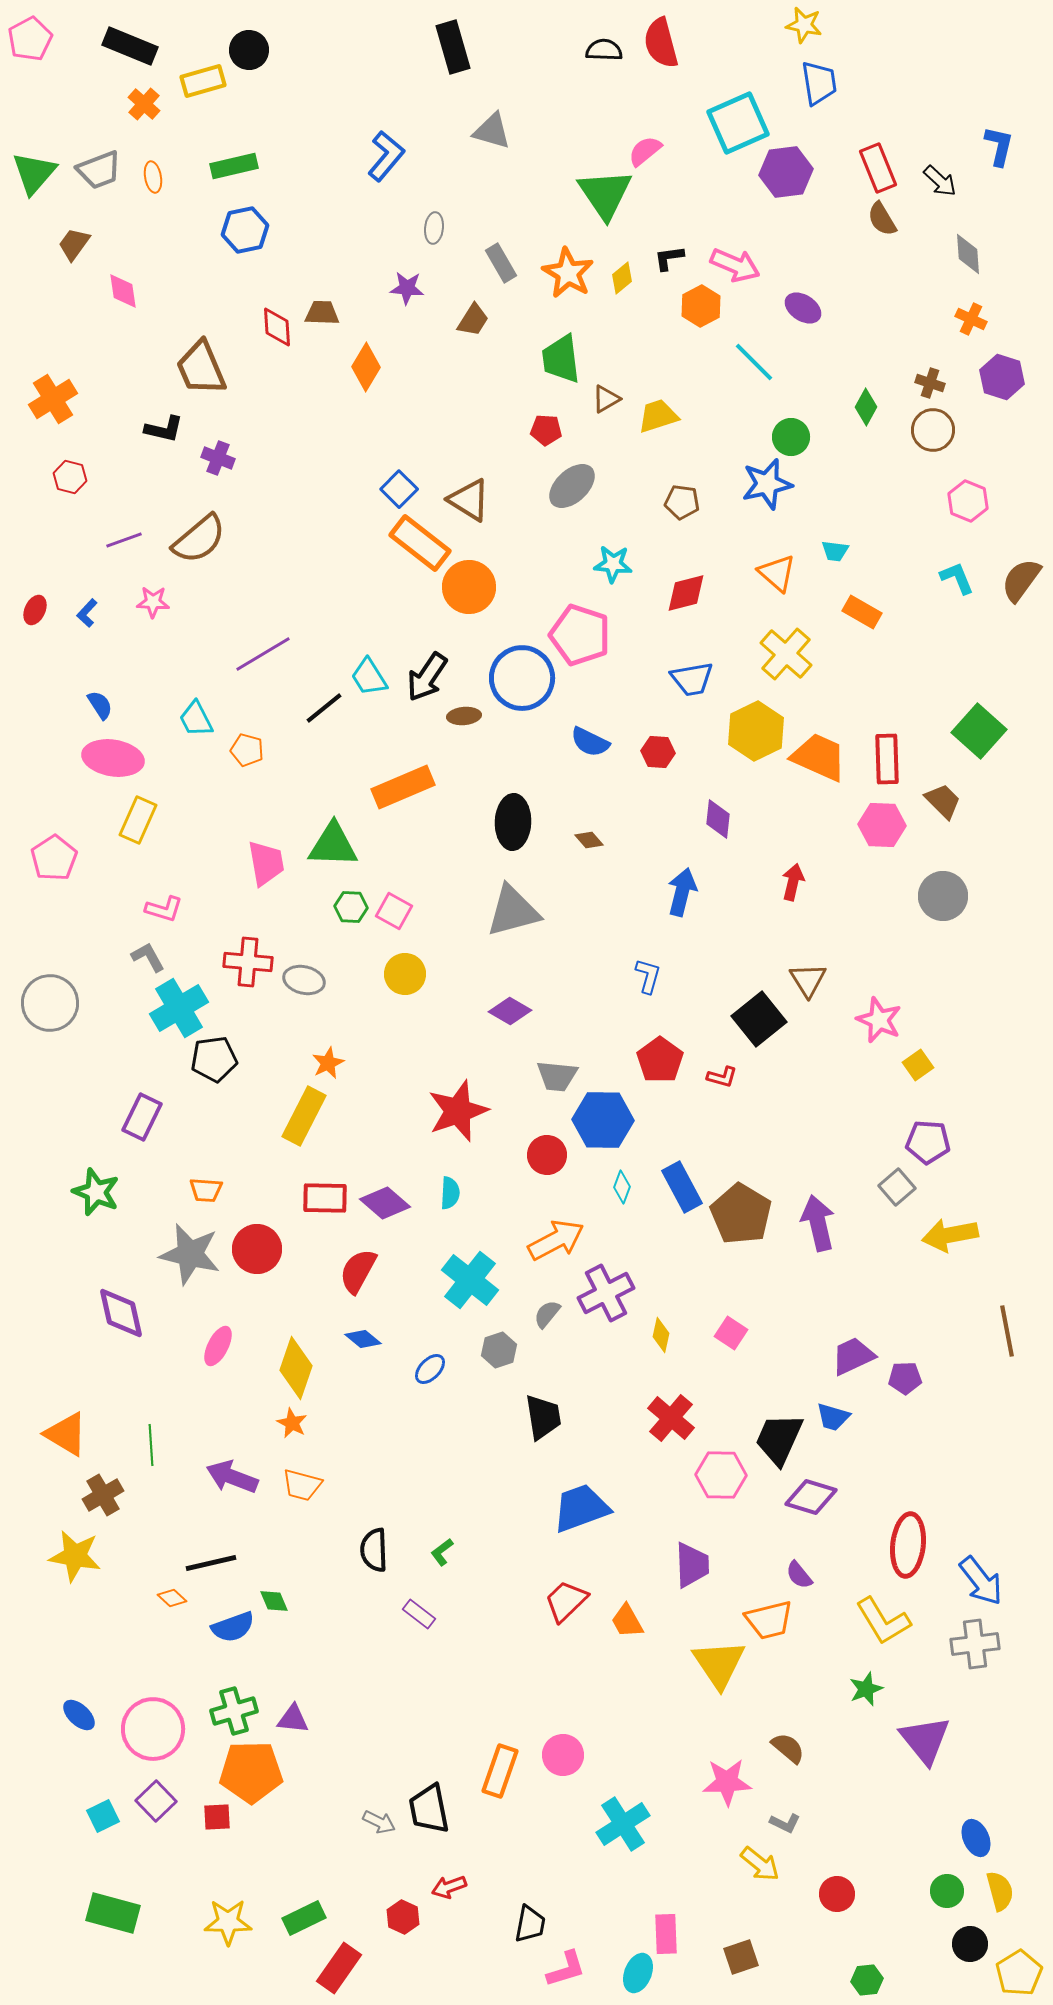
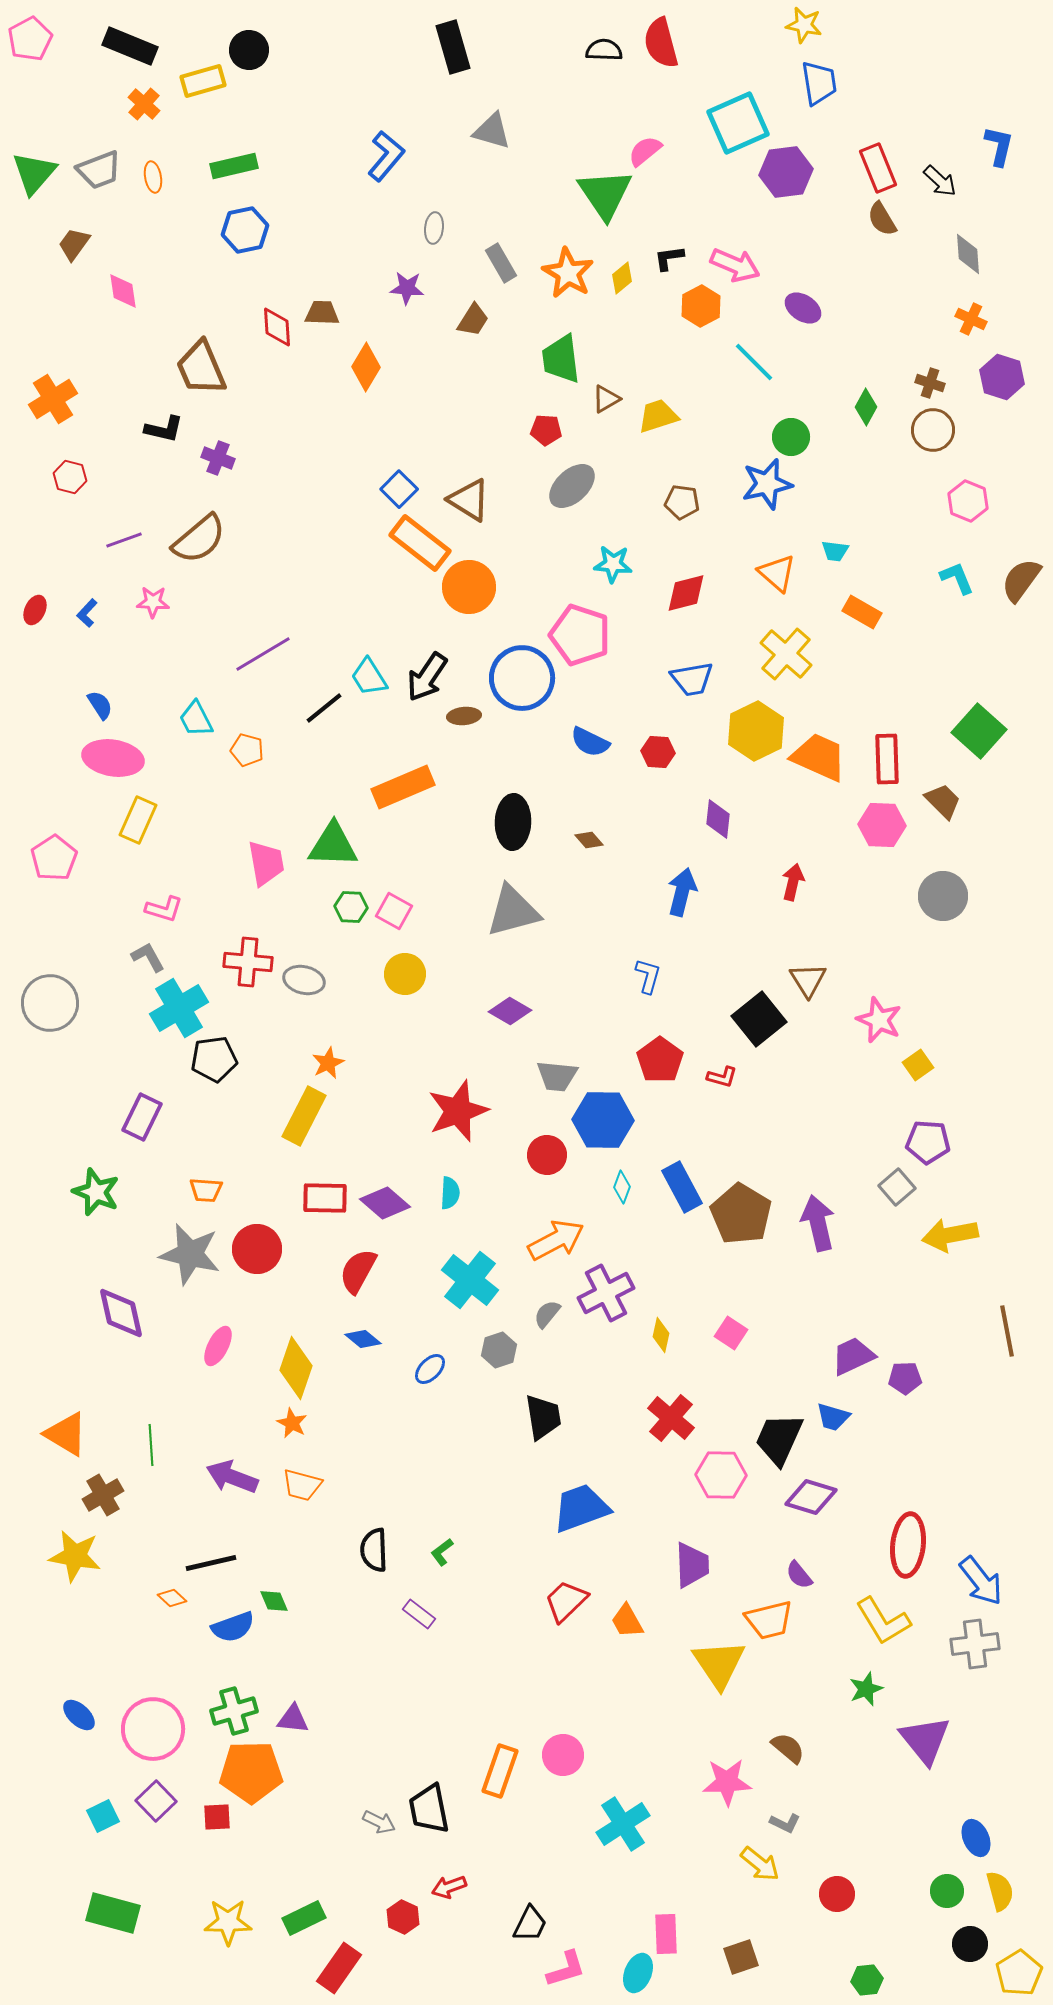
black trapezoid at (530, 1924): rotated 15 degrees clockwise
